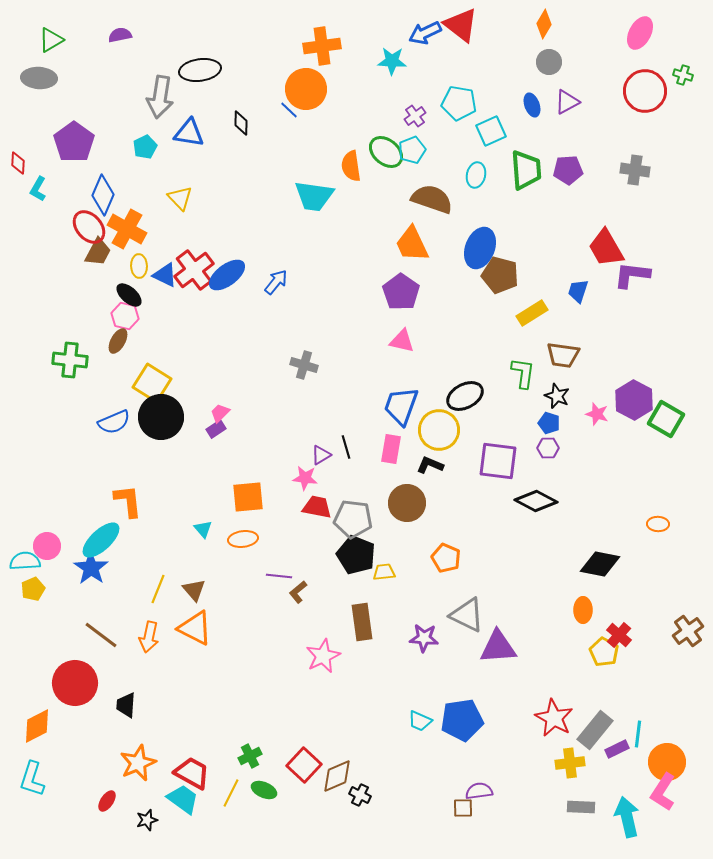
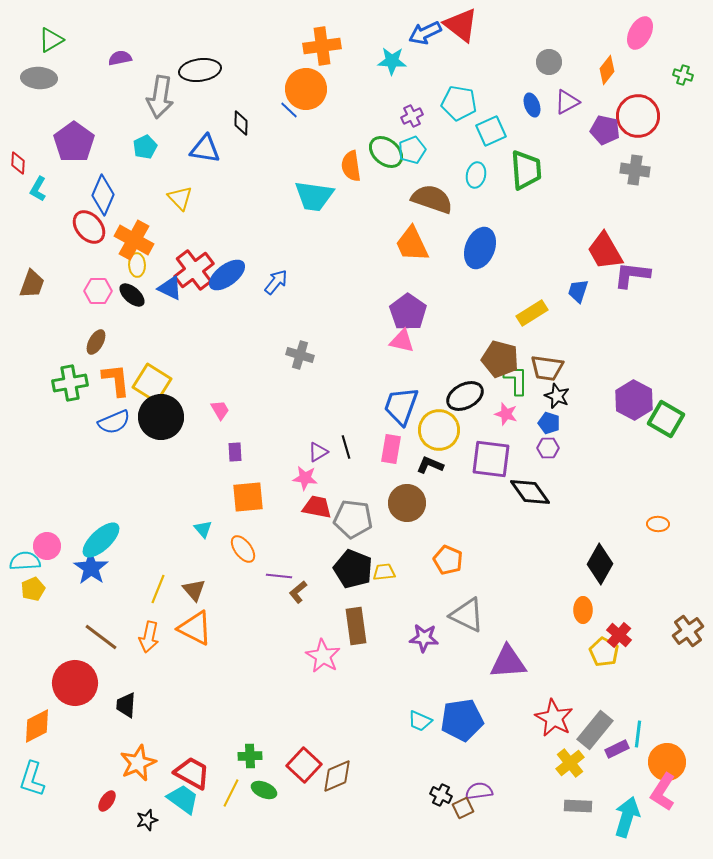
orange diamond at (544, 24): moved 63 px right, 46 px down; rotated 8 degrees clockwise
purple semicircle at (120, 35): moved 23 px down
red circle at (645, 91): moved 7 px left, 25 px down
purple cross at (415, 116): moved 3 px left; rotated 10 degrees clockwise
blue triangle at (189, 133): moved 16 px right, 16 px down
purple pentagon at (568, 170): moved 37 px right, 40 px up; rotated 16 degrees clockwise
orange cross at (127, 229): moved 7 px right, 11 px down
red trapezoid at (606, 248): moved 1 px left, 3 px down
brown trapezoid at (98, 252): moved 66 px left, 32 px down; rotated 8 degrees counterclockwise
yellow ellipse at (139, 266): moved 2 px left, 1 px up
blue triangle at (165, 275): moved 5 px right, 13 px down
brown pentagon at (500, 275): moved 84 px down
purple pentagon at (401, 292): moved 7 px right, 20 px down
black ellipse at (129, 295): moved 3 px right
pink hexagon at (125, 316): moved 27 px left, 25 px up; rotated 12 degrees counterclockwise
brown ellipse at (118, 341): moved 22 px left, 1 px down
brown trapezoid at (563, 355): moved 16 px left, 13 px down
green cross at (70, 360): moved 23 px down; rotated 16 degrees counterclockwise
gray cross at (304, 365): moved 4 px left, 10 px up
green L-shape at (523, 373): moved 7 px left, 7 px down; rotated 8 degrees counterclockwise
pink trapezoid at (220, 413): moved 3 px up; rotated 105 degrees clockwise
pink star at (597, 414): moved 91 px left
purple rectangle at (216, 429): moved 19 px right, 23 px down; rotated 60 degrees counterclockwise
purple triangle at (321, 455): moved 3 px left, 3 px up
purple square at (498, 461): moved 7 px left, 2 px up
orange L-shape at (128, 501): moved 12 px left, 121 px up
black diamond at (536, 501): moved 6 px left, 9 px up; rotated 27 degrees clockwise
orange ellipse at (243, 539): moved 10 px down; rotated 60 degrees clockwise
black pentagon at (356, 555): moved 3 px left, 14 px down
orange pentagon at (446, 558): moved 2 px right, 2 px down
black diamond at (600, 564): rotated 72 degrees counterclockwise
brown rectangle at (362, 622): moved 6 px left, 4 px down
brown line at (101, 635): moved 2 px down
purple triangle at (498, 647): moved 10 px right, 15 px down
pink star at (323, 656): rotated 16 degrees counterclockwise
green cross at (250, 756): rotated 25 degrees clockwise
yellow cross at (570, 763): rotated 32 degrees counterclockwise
black cross at (360, 795): moved 81 px right
gray rectangle at (581, 807): moved 3 px left, 1 px up
brown square at (463, 808): rotated 25 degrees counterclockwise
cyan arrow at (627, 817): rotated 30 degrees clockwise
